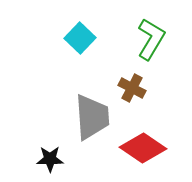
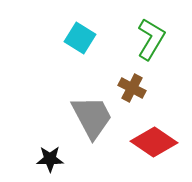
cyan square: rotated 12 degrees counterclockwise
gray trapezoid: rotated 24 degrees counterclockwise
red diamond: moved 11 px right, 6 px up
